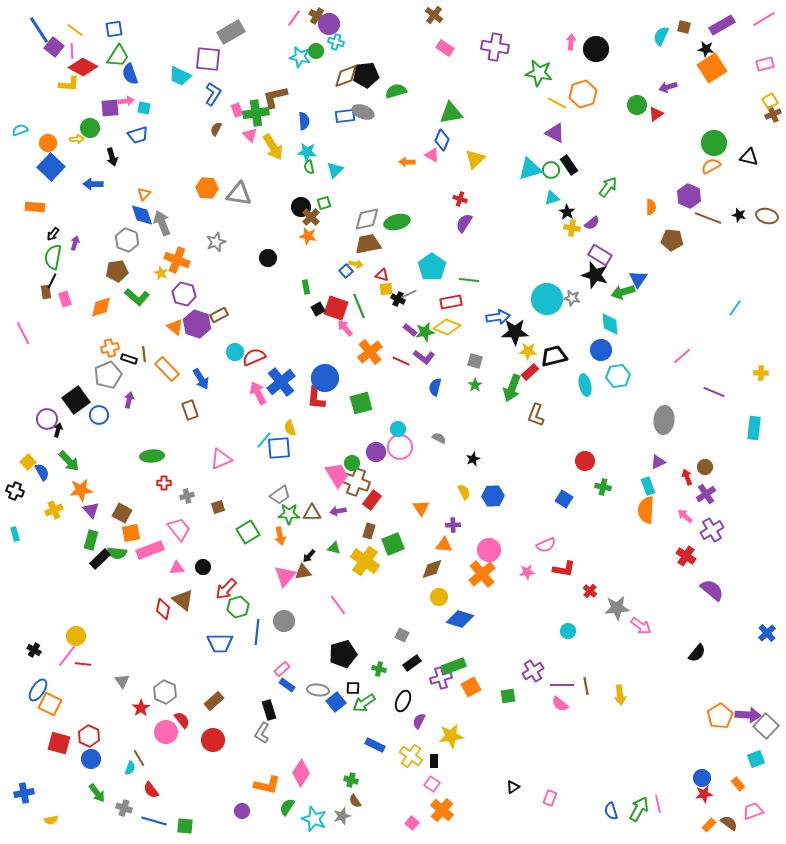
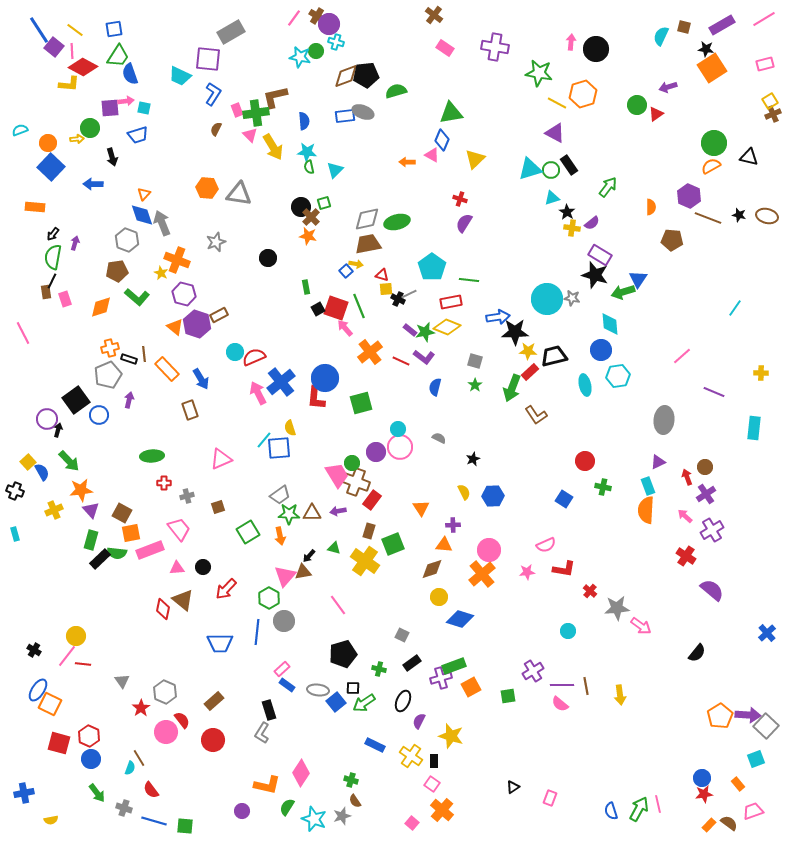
brown L-shape at (536, 415): rotated 55 degrees counterclockwise
green hexagon at (238, 607): moved 31 px right, 9 px up; rotated 15 degrees counterclockwise
yellow star at (451, 736): rotated 25 degrees clockwise
